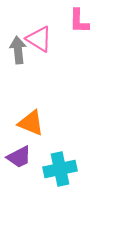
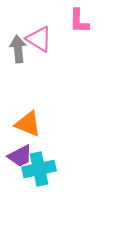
gray arrow: moved 1 px up
orange triangle: moved 3 px left, 1 px down
purple trapezoid: moved 1 px right, 1 px up
cyan cross: moved 21 px left
